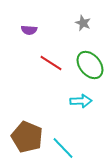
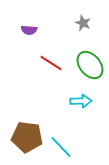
brown pentagon: rotated 16 degrees counterclockwise
cyan line: moved 2 px left, 1 px up
